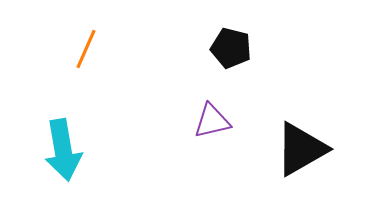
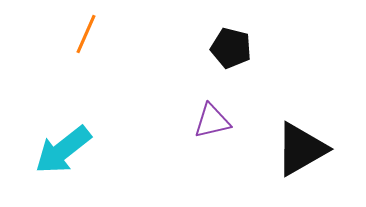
orange line: moved 15 px up
cyan arrow: rotated 62 degrees clockwise
